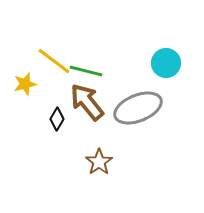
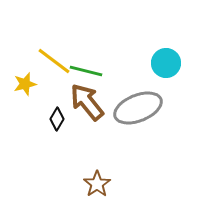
brown star: moved 2 px left, 22 px down
